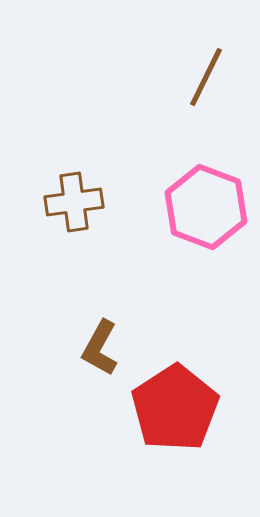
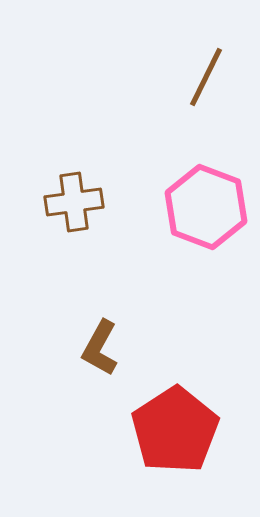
red pentagon: moved 22 px down
